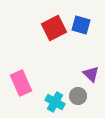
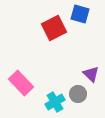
blue square: moved 1 px left, 11 px up
pink rectangle: rotated 20 degrees counterclockwise
gray circle: moved 2 px up
cyan cross: rotated 30 degrees clockwise
